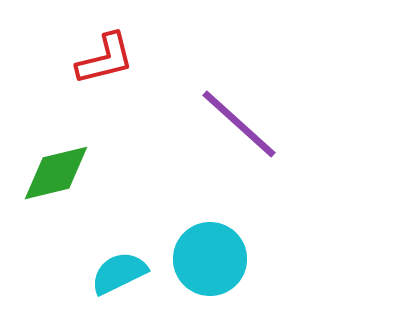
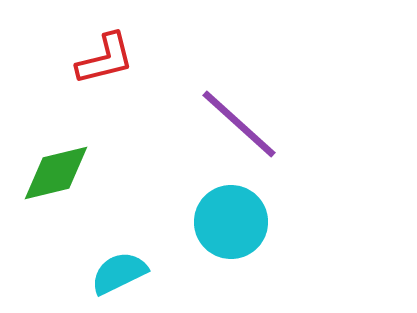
cyan circle: moved 21 px right, 37 px up
